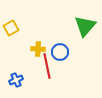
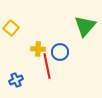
yellow square: rotated 21 degrees counterclockwise
